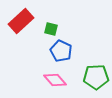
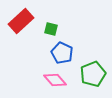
blue pentagon: moved 1 px right, 2 px down
green pentagon: moved 3 px left, 3 px up; rotated 20 degrees counterclockwise
